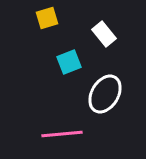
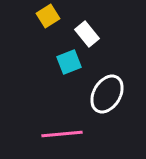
yellow square: moved 1 px right, 2 px up; rotated 15 degrees counterclockwise
white rectangle: moved 17 px left
white ellipse: moved 2 px right
